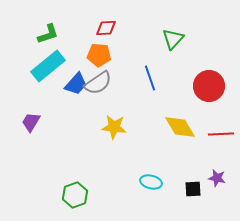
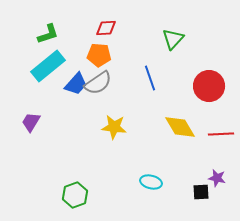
black square: moved 8 px right, 3 px down
